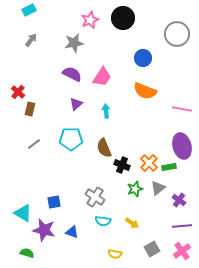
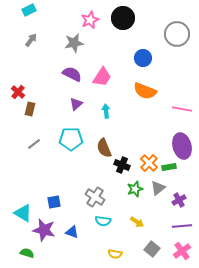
purple cross: rotated 24 degrees clockwise
yellow arrow: moved 5 px right, 1 px up
gray square: rotated 21 degrees counterclockwise
